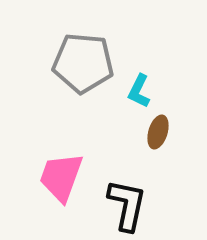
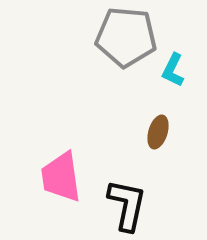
gray pentagon: moved 43 px right, 26 px up
cyan L-shape: moved 34 px right, 21 px up
pink trapezoid: rotated 28 degrees counterclockwise
